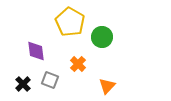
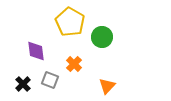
orange cross: moved 4 px left
